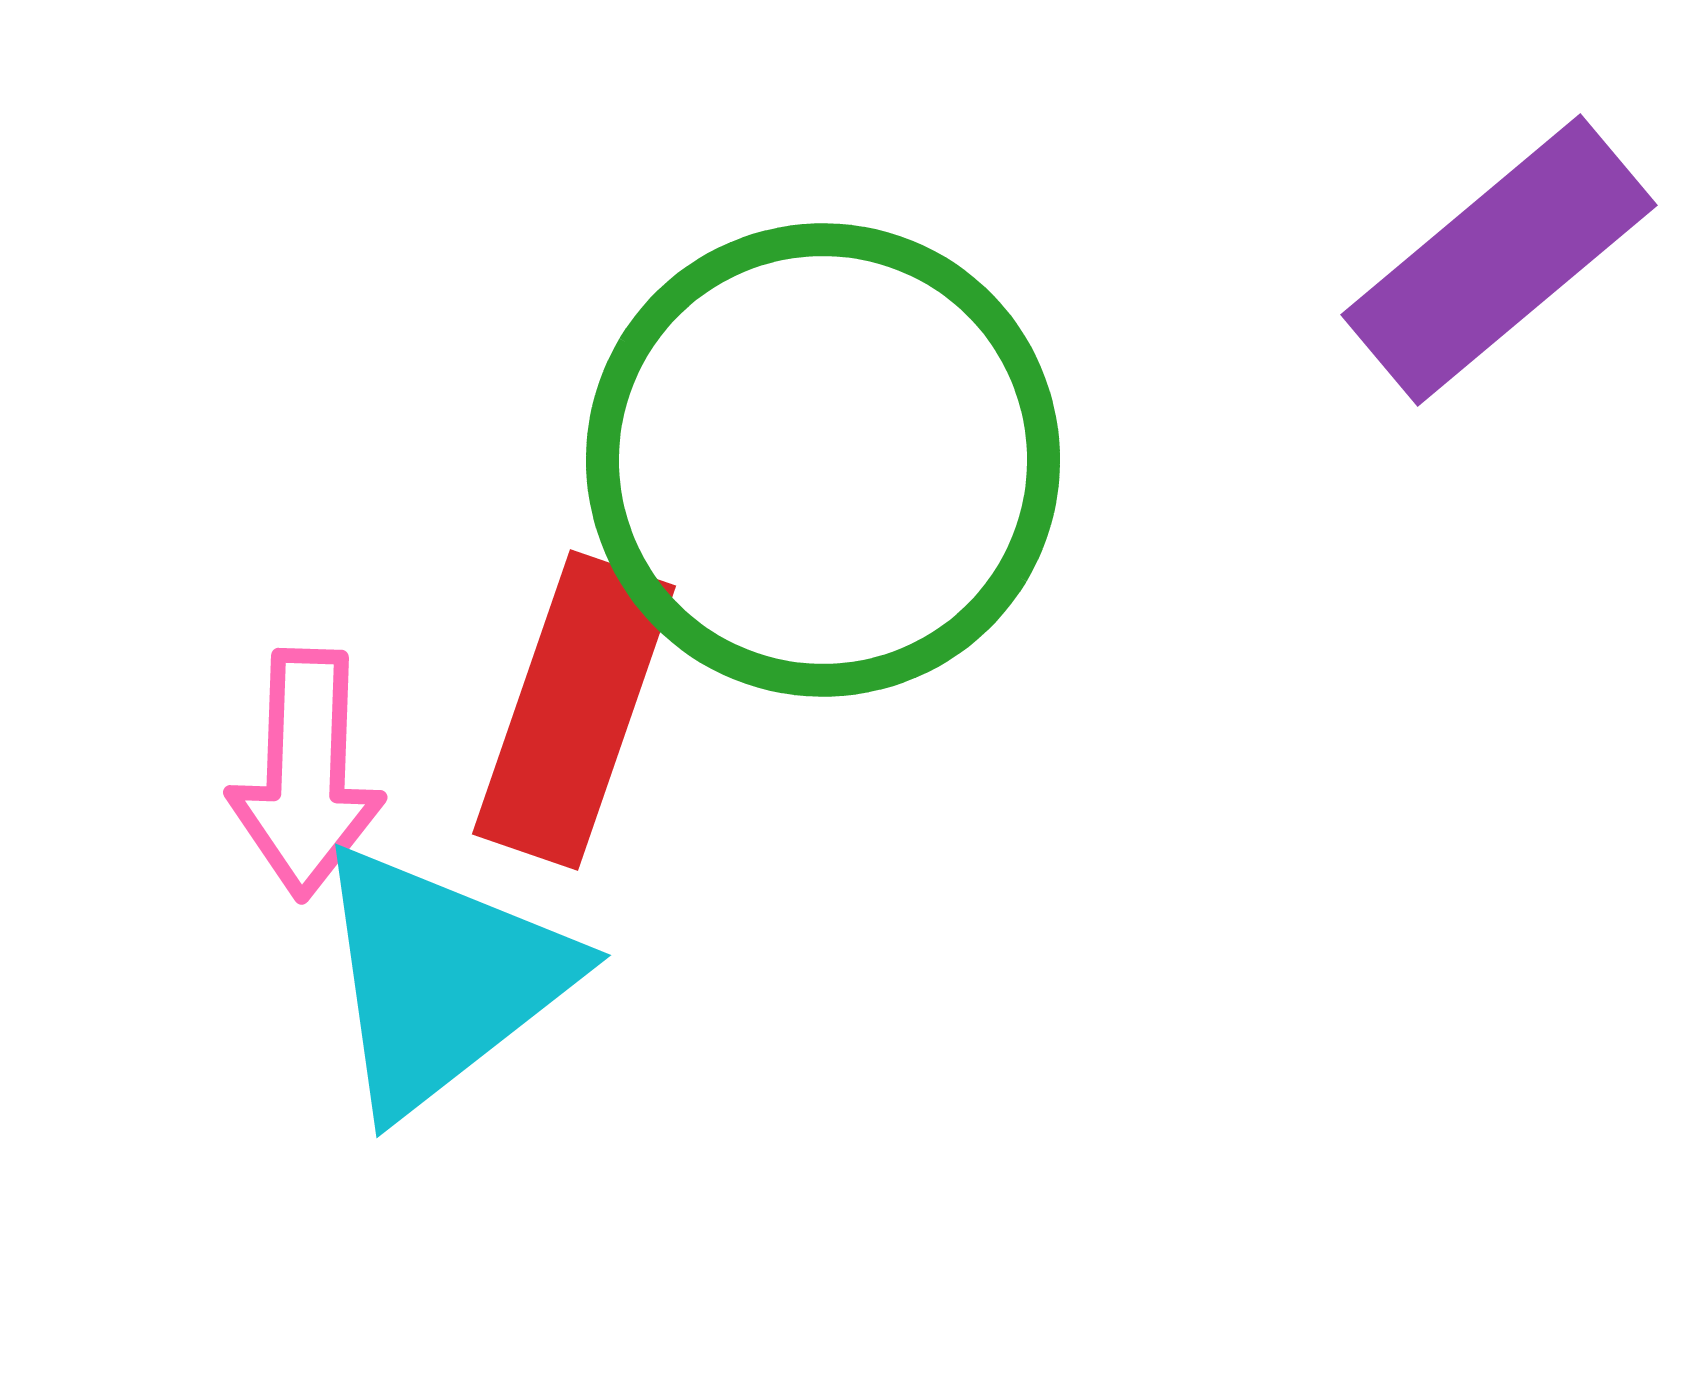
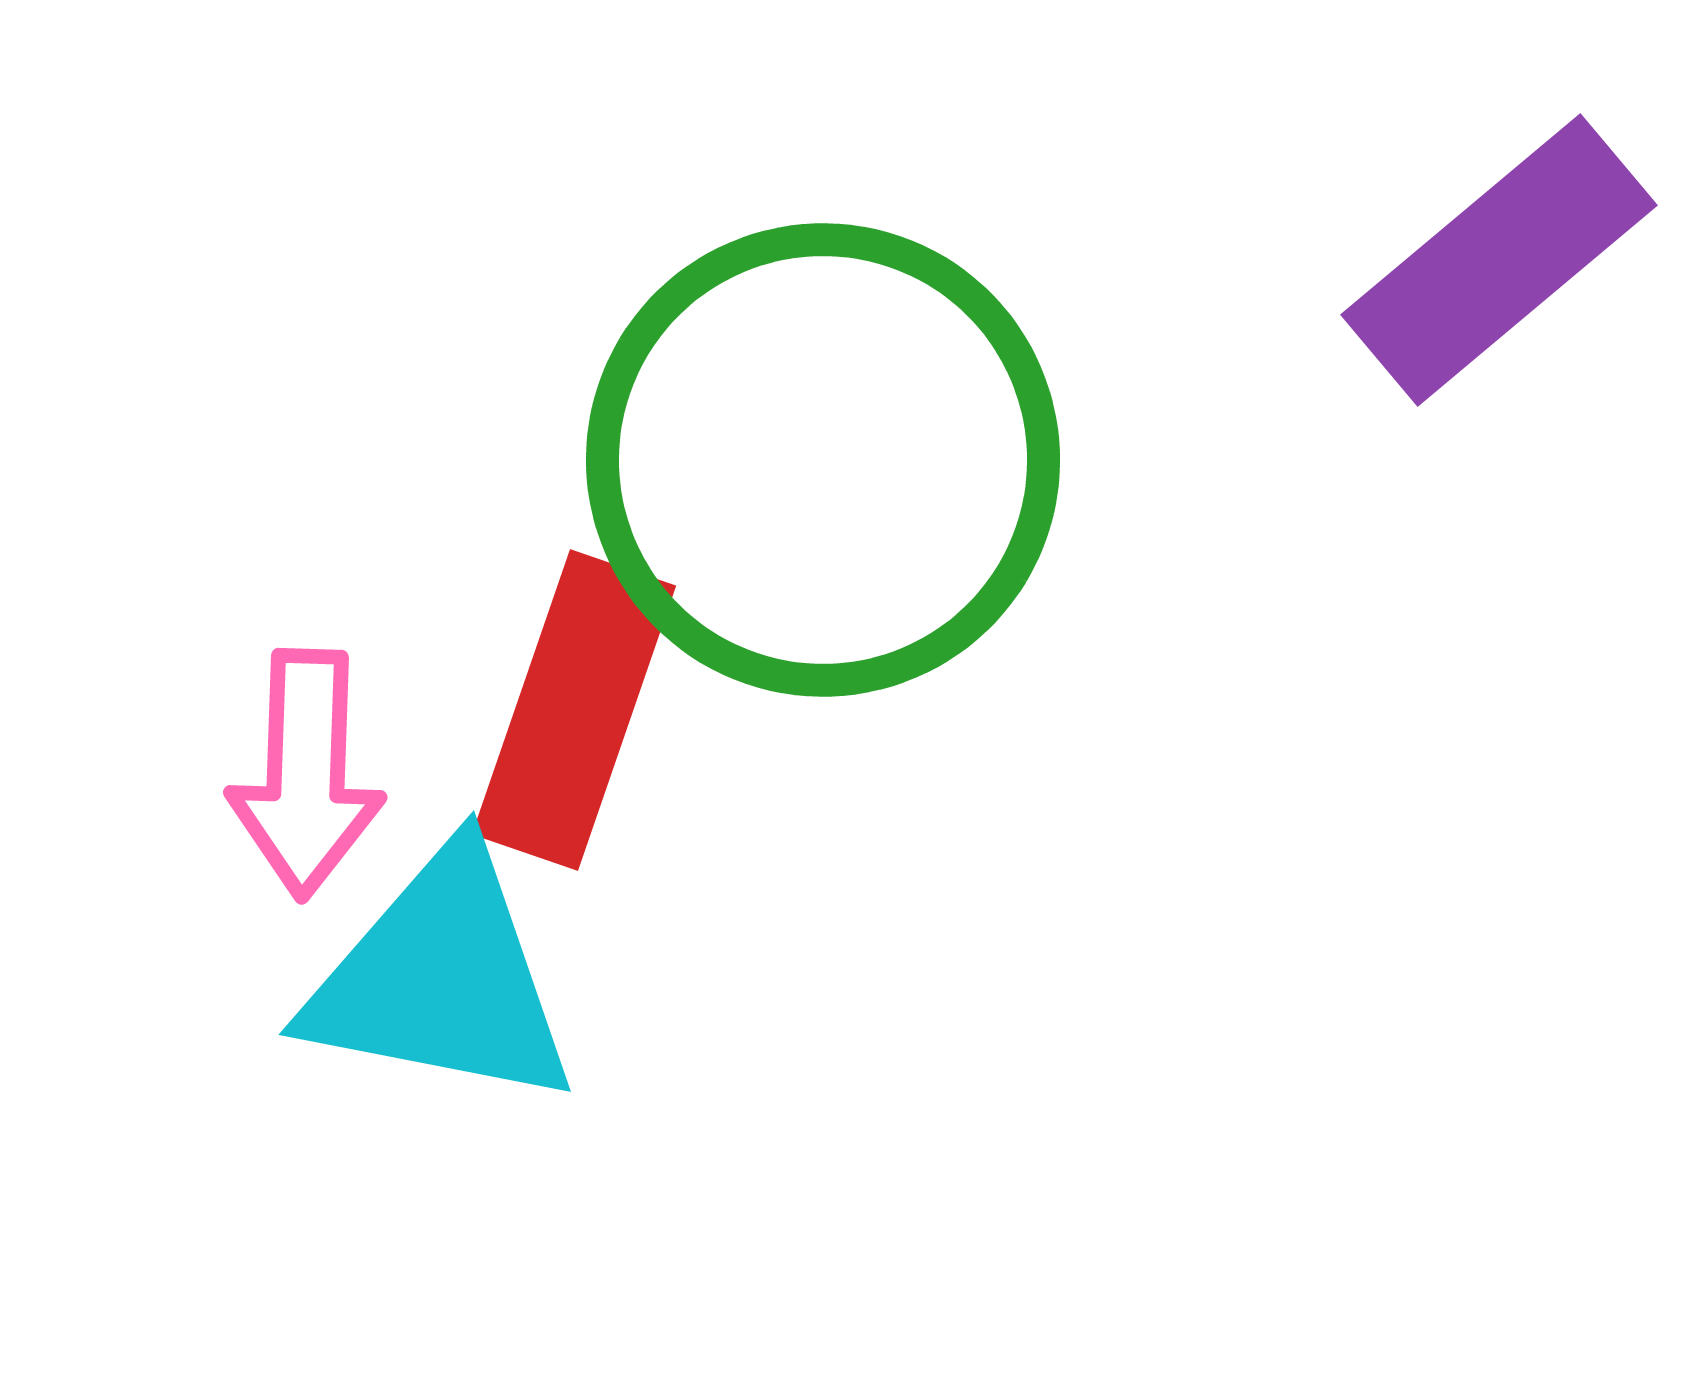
cyan triangle: rotated 49 degrees clockwise
